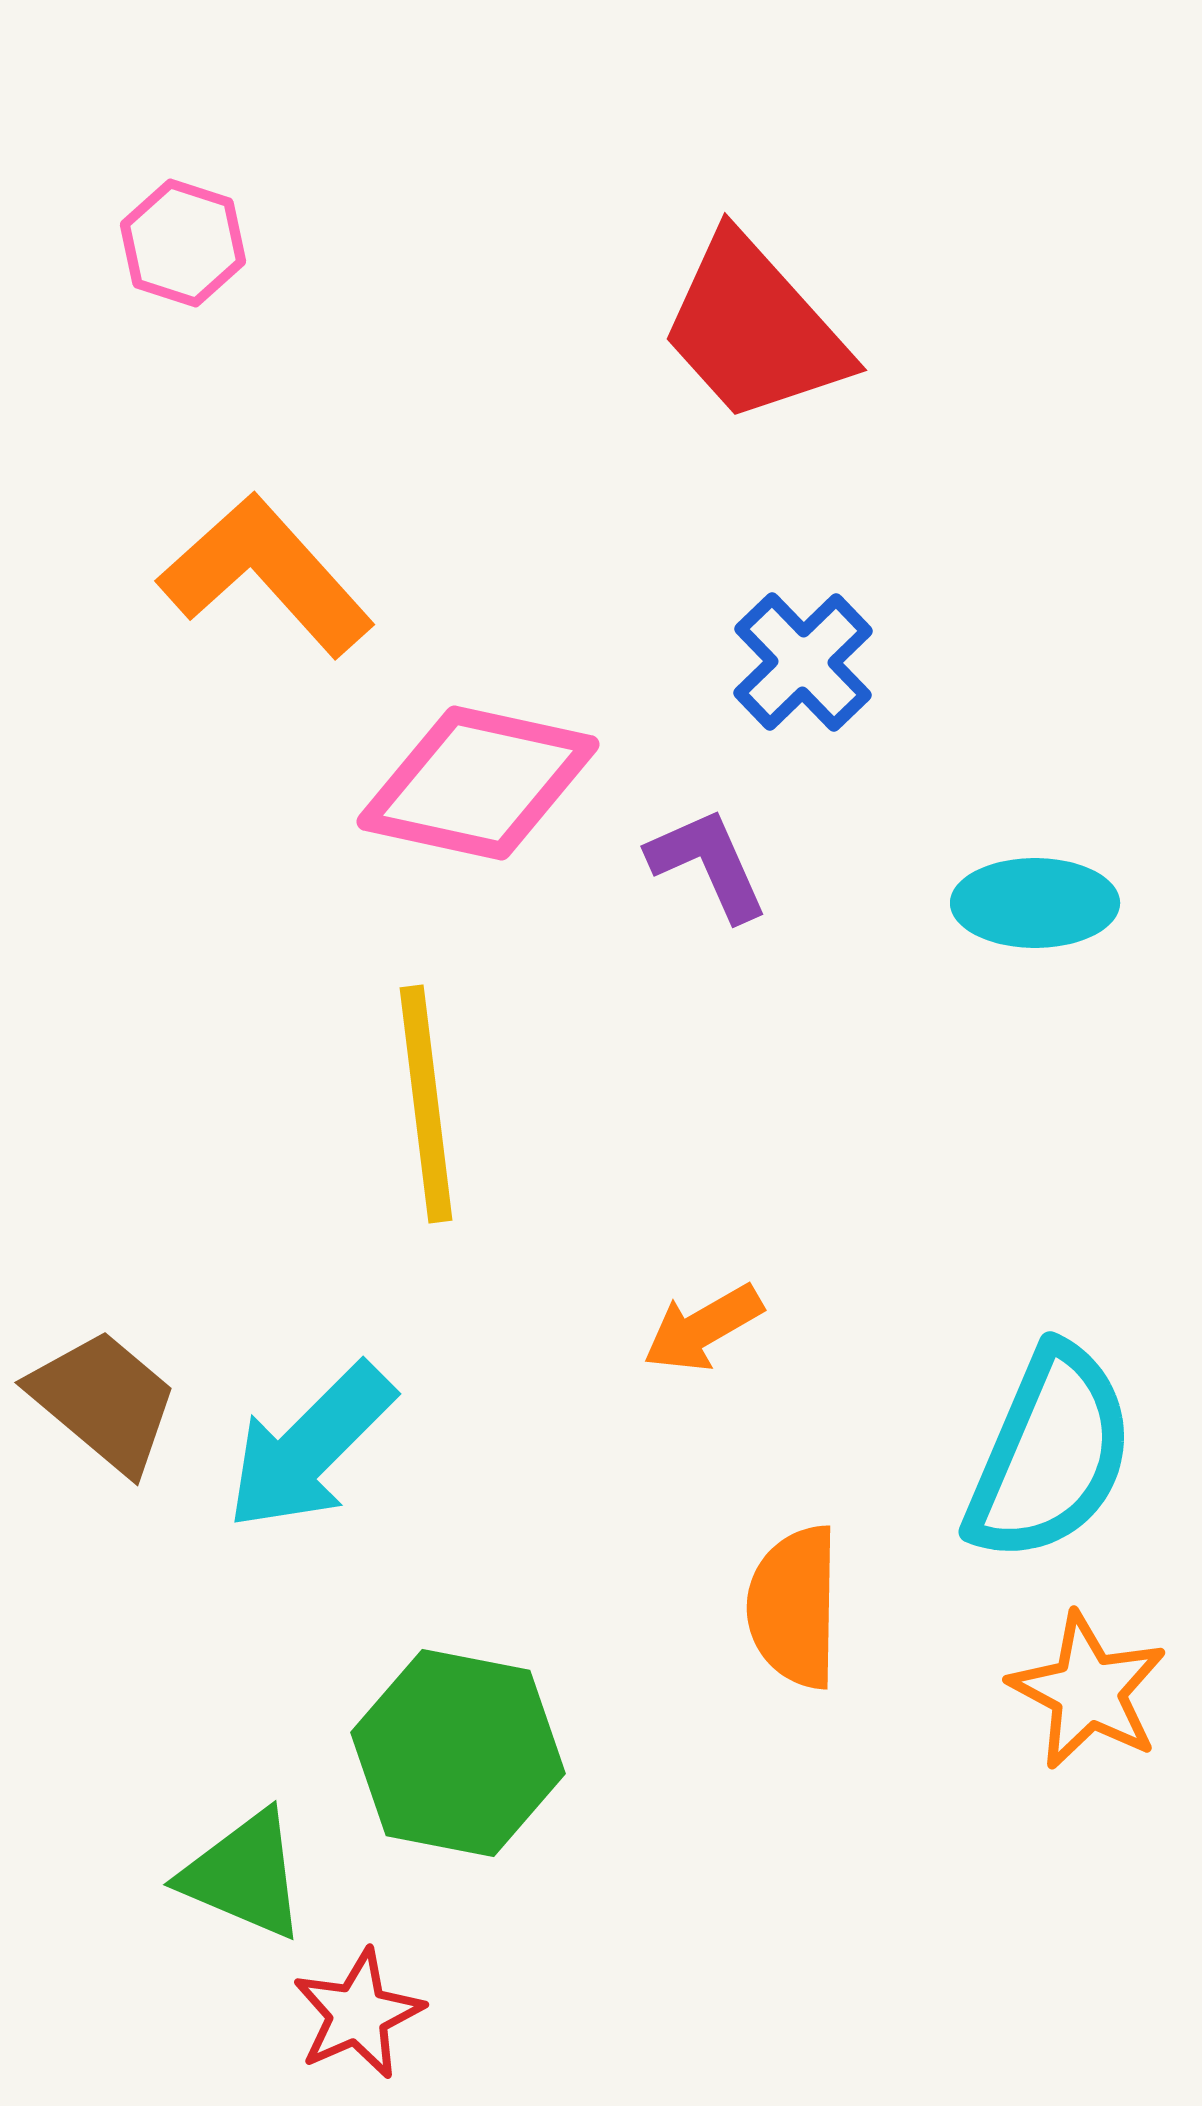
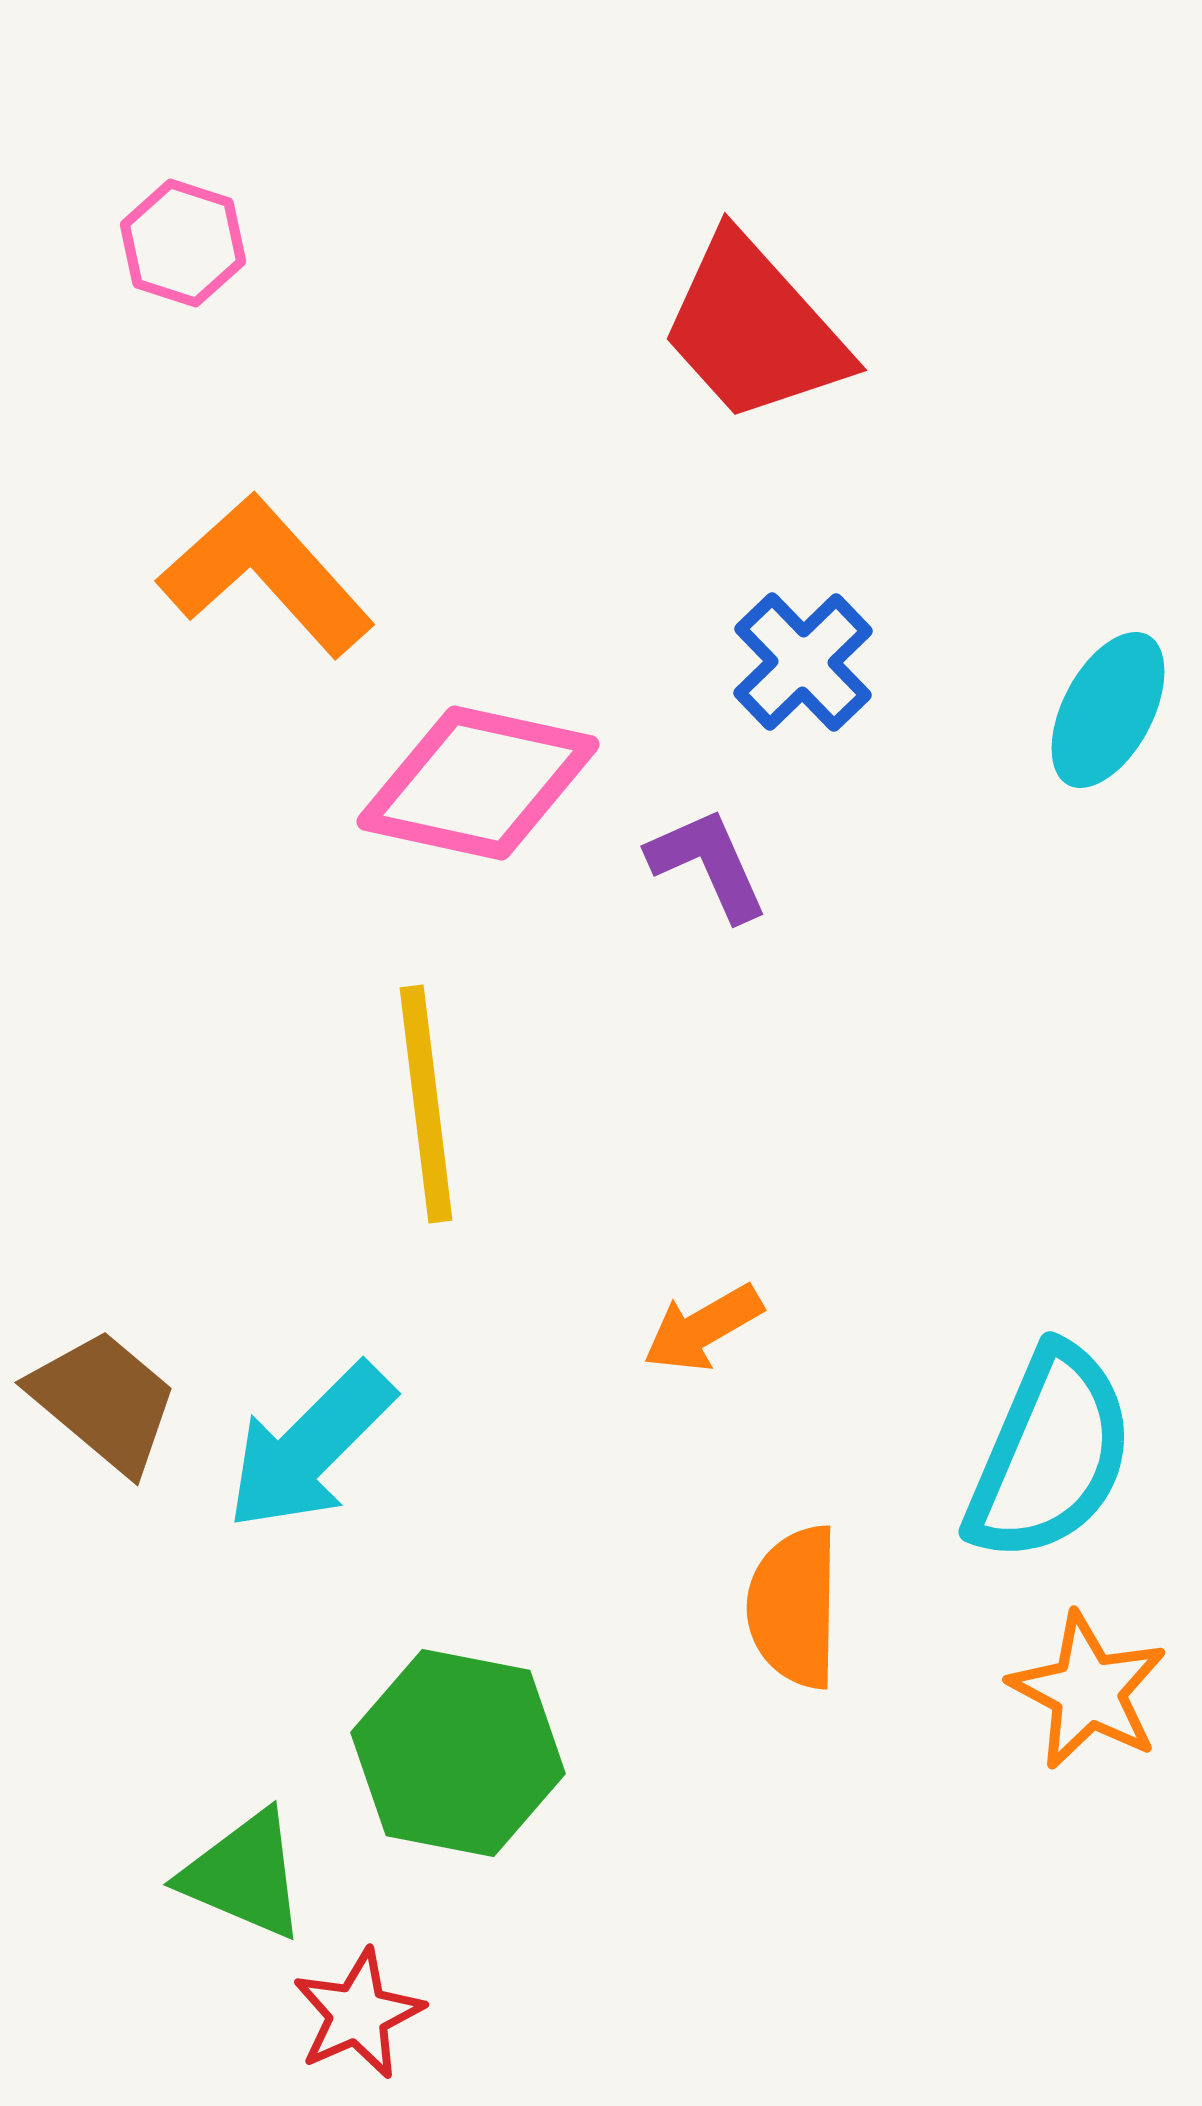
cyan ellipse: moved 73 px right, 193 px up; rotated 62 degrees counterclockwise
